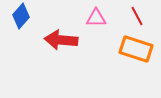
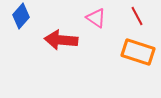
pink triangle: rotated 35 degrees clockwise
orange rectangle: moved 2 px right, 3 px down
